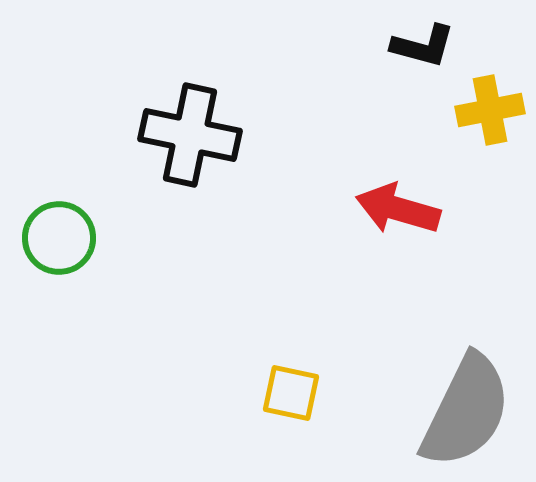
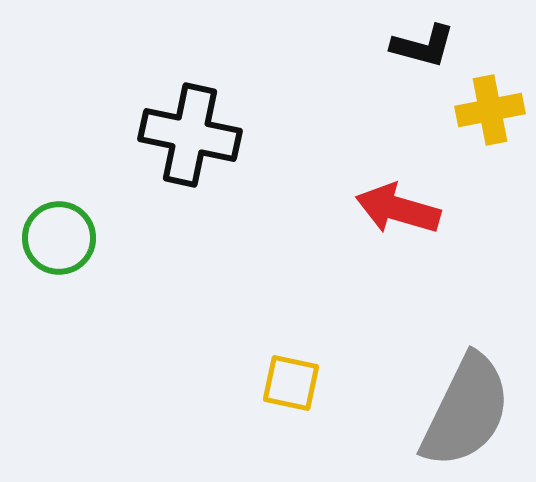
yellow square: moved 10 px up
